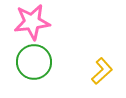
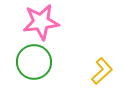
pink star: moved 9 px right
